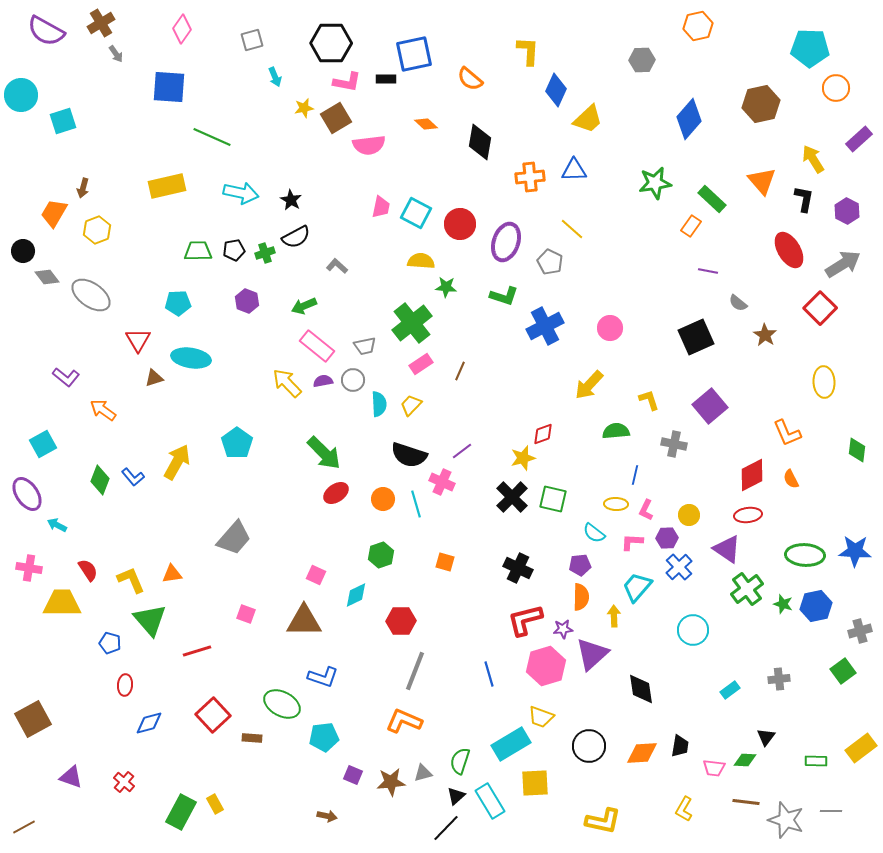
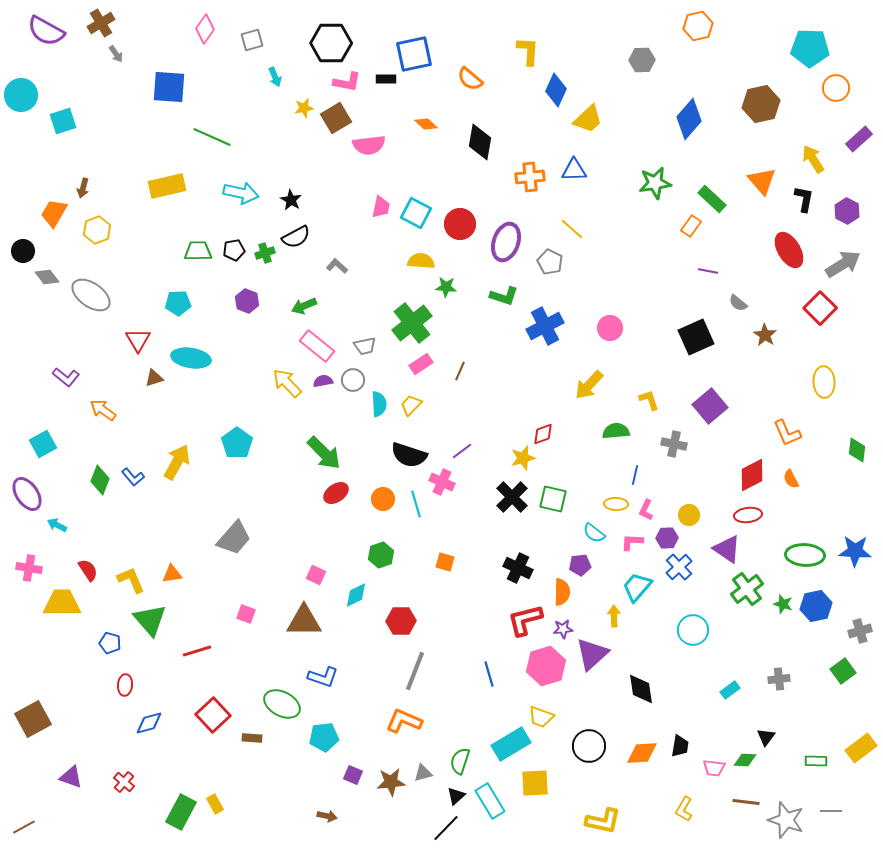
pink diamond at (182, 29): moved 23 px right
orange semicircle at (581, 597): moved 19 px left, 5 px up
